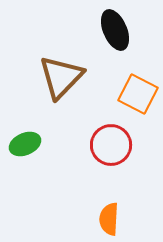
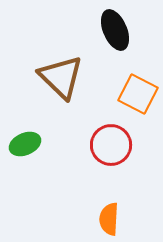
brown triangle: rotated 30 degrees counterclockwise
